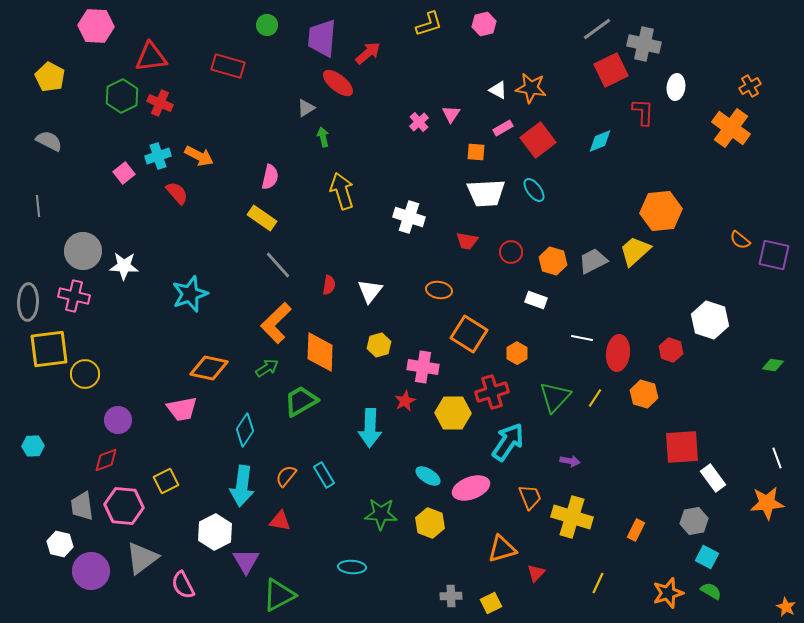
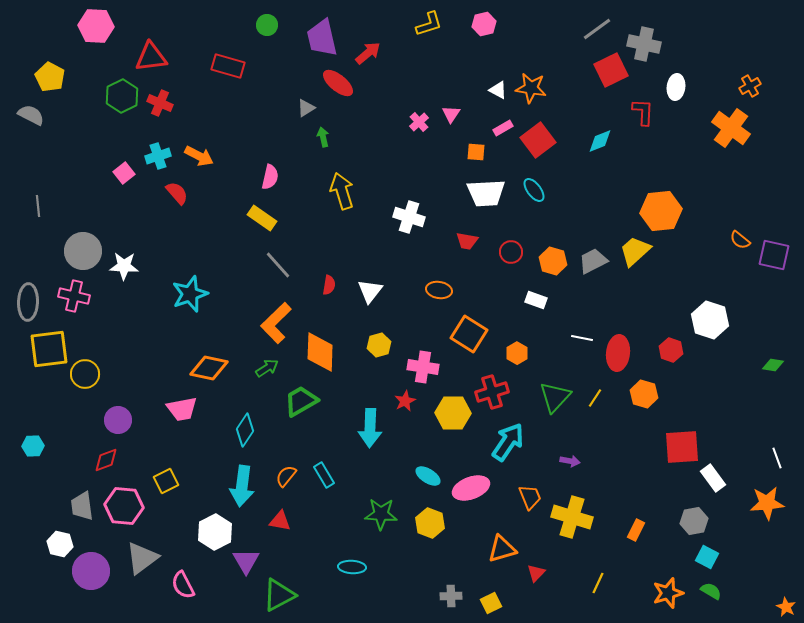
purple trapezoid at (322, 38): rotated 18 degrees counterclockwise
gray semicircle at (49, 141): moved 18 px left, 26 px up
